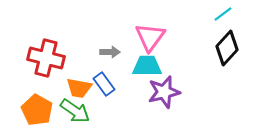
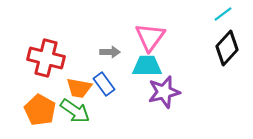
orange pentagon: moved 3 px right
